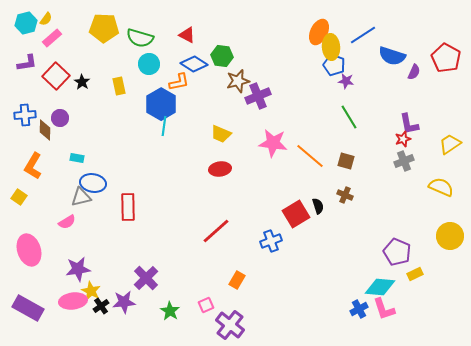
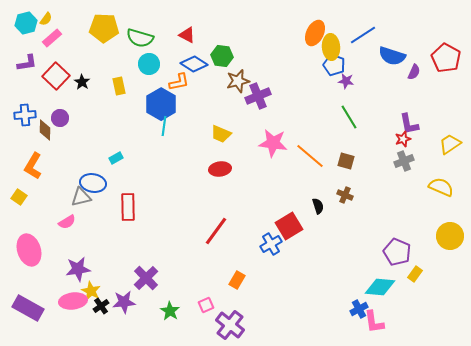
orange ellipse at (319, 32): moved 4 px left, 1 px down
cyan rectangle at (77, 158): moved 39 px right; rotated 40 degrees counterclockwise
red square at (296, 214): moved 7 px left, 12 px down
red line at (216, 231): rotated 12 degrees counterclockwise
blue cross at (271, 241): moved 3 px down; rotated 10 degrees counterclockwise
yellow rectangle at (415, 274): rotated 28 degrees counterclockwise
pink L-shape at (384, 309): moved 10 px left, 13 px down; rotated 10 degrees clockwise
